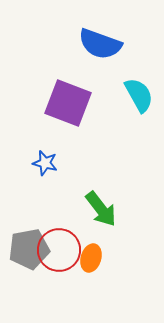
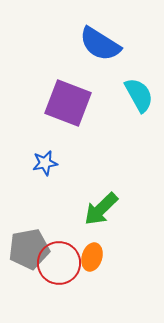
blue semicircle: rotated 12 degrees clockwise
blue star: rotated 25 degrees counterclockwise
green arrow: rotated 84 degrees clockwise
red circle: moved 13 px down
orange ellipse: moved 1 px right, 1 px up
